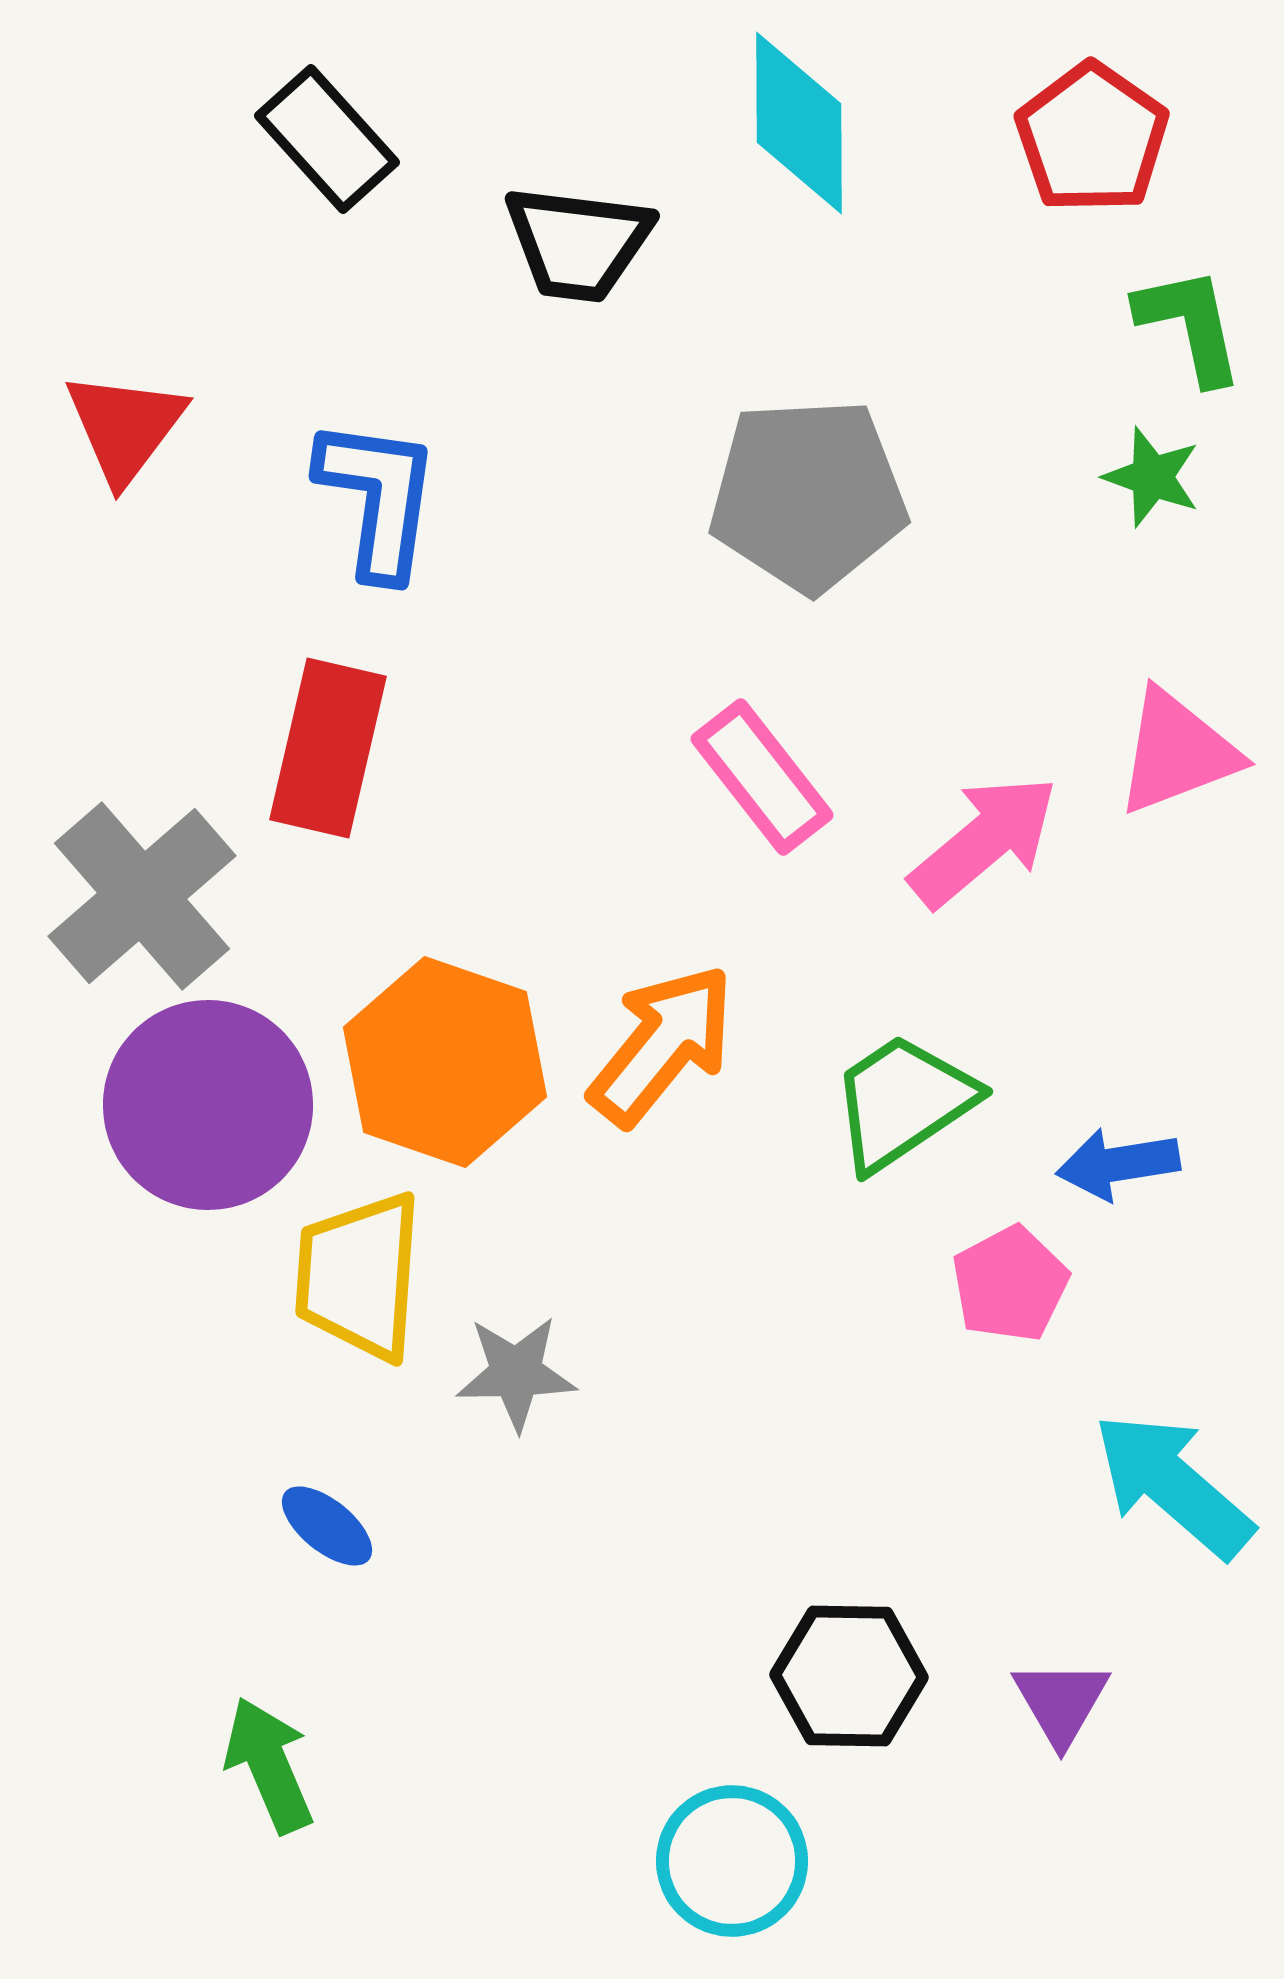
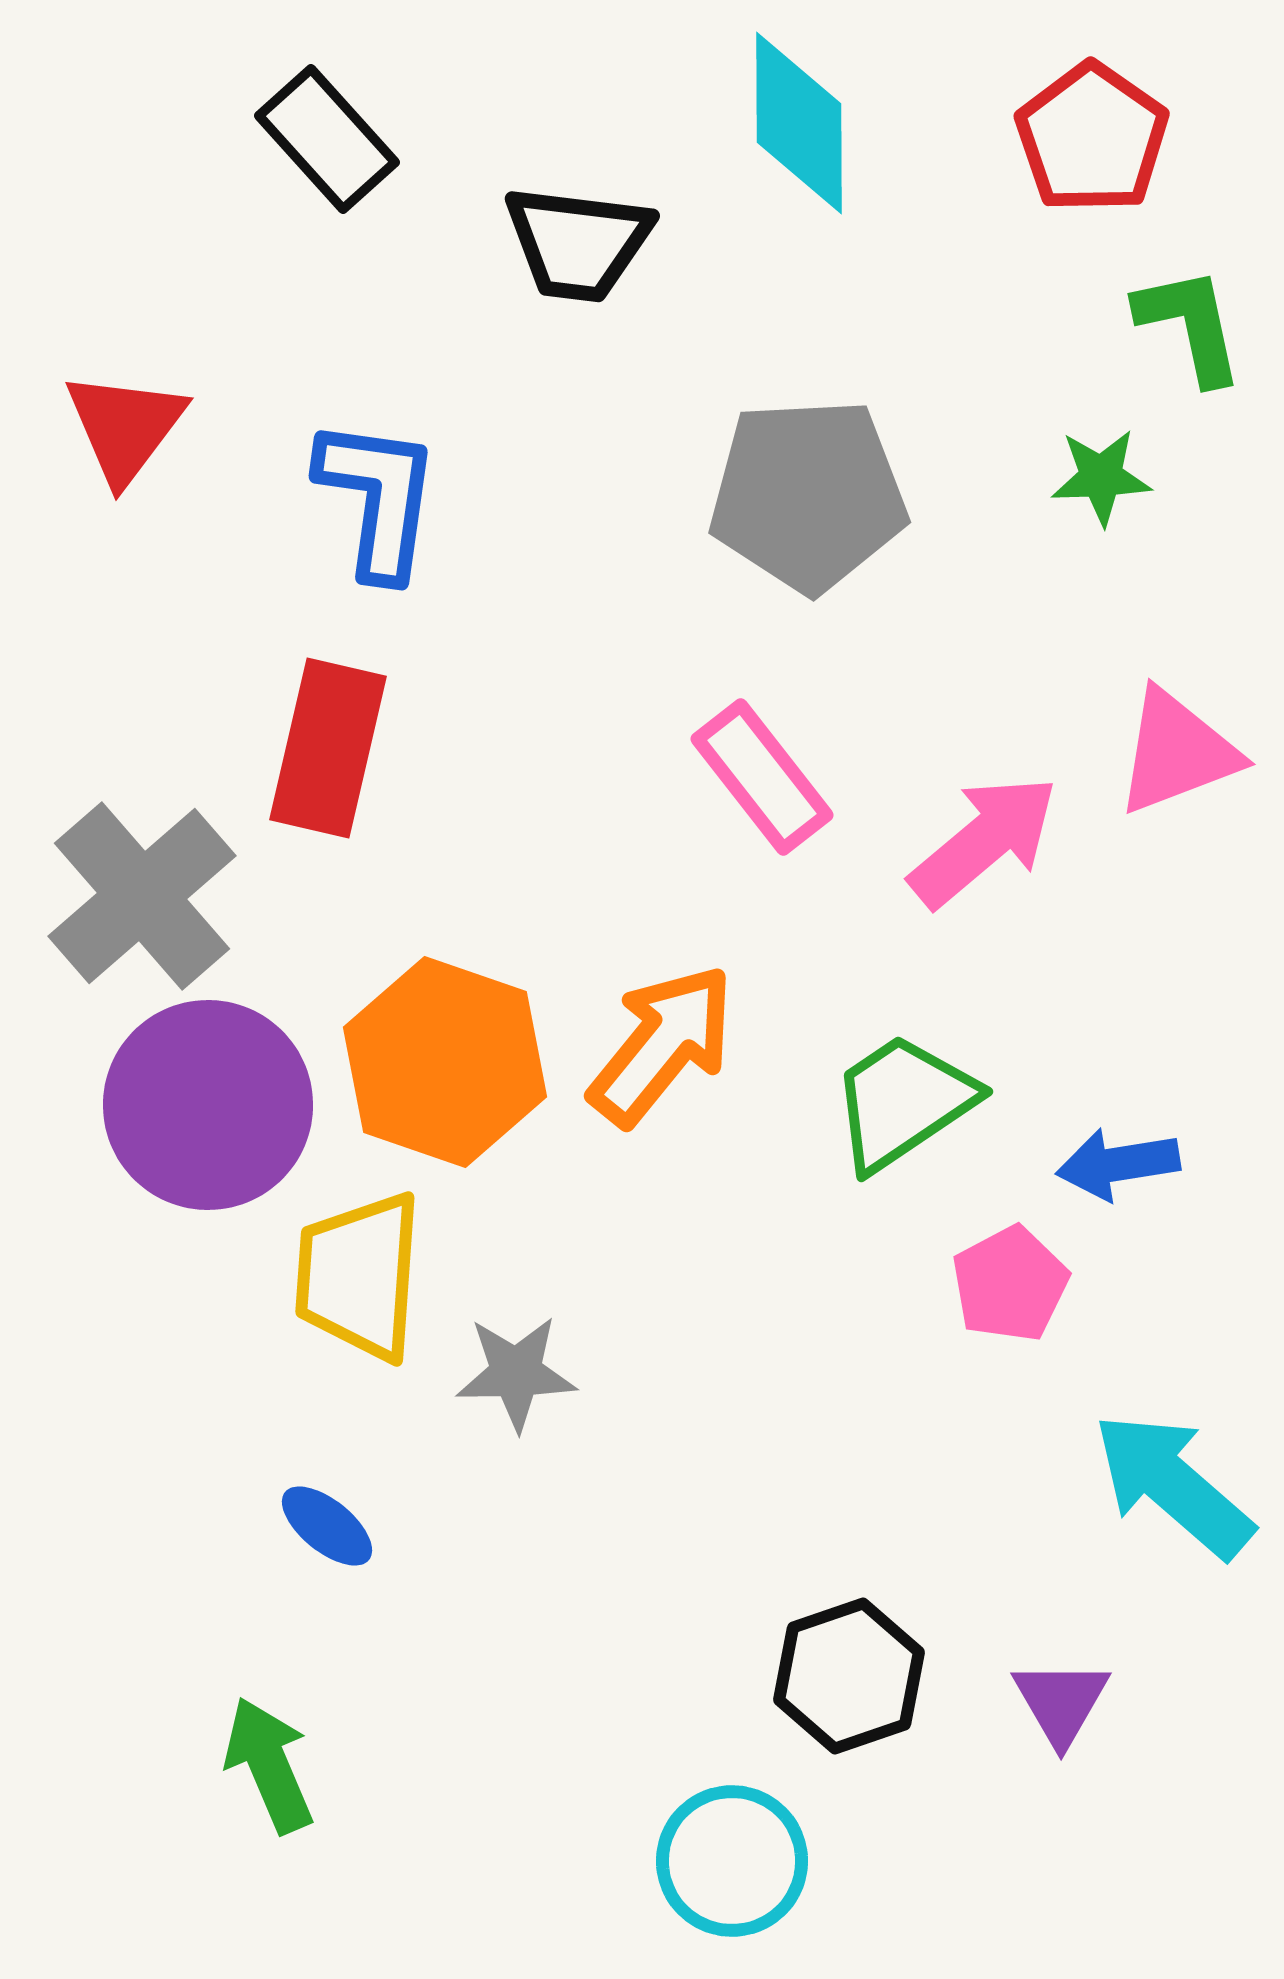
green star: moved 51 px left; rotated 22 degrees counterclockwise
black hexagon: rotated 20 degrees counterclockwise
